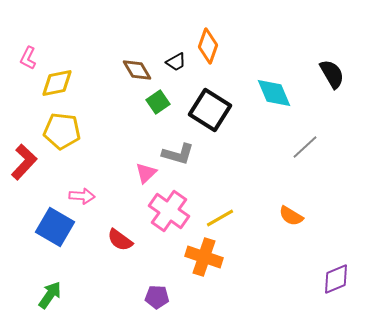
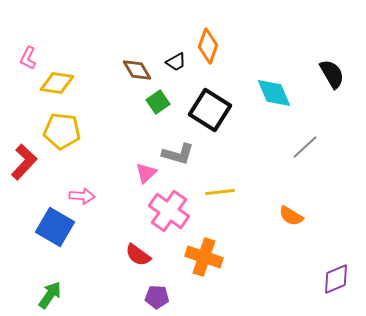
yellow diamond: rotated 20 degrees clockwise
yellow line: moved 26 px up; rotated 24 degrees clockwise
red semicircle: moved 18 px right, 15 px down
